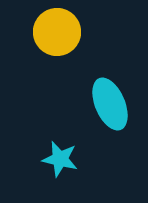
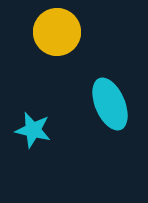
cyan star: moved 27 px left, 29 px up
